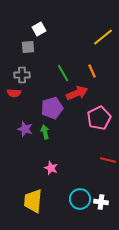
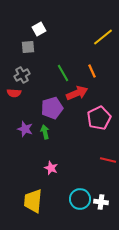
gray cross: rotated 28 degrees counterclockwise
